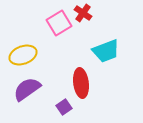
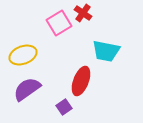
cyan trapezoid: rotated 32 degrees clockwise
red ellipse: moved 2 px up; rotated 28 degrees clockwise
